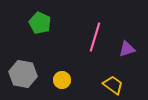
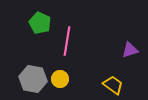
pink line: moved 28 px left, 4 px down; rotated 8 degrees counterclockwise
purple triangle: moved 3 px right, 1 px down
gray hexagon: moved 10 px right, 5 px down
yellow circle: moved 2 px left, 1 px up
